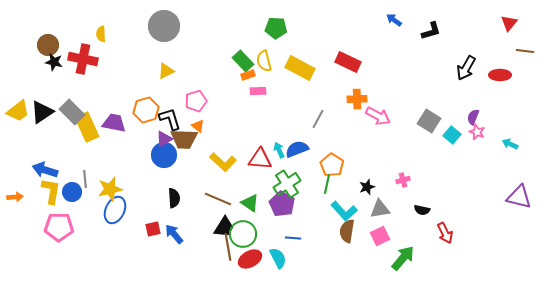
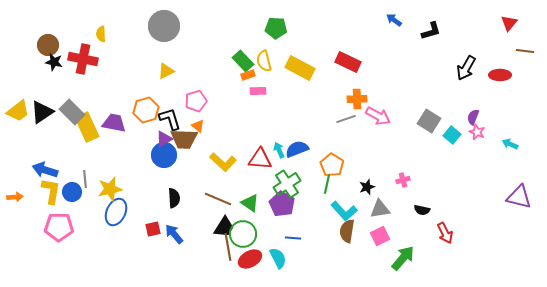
gray line at (318, 119): moved 28 px right; rotated 42 degrees clockwise
blue ellipse at (115, 210): moved 1 px right, 2 px down
